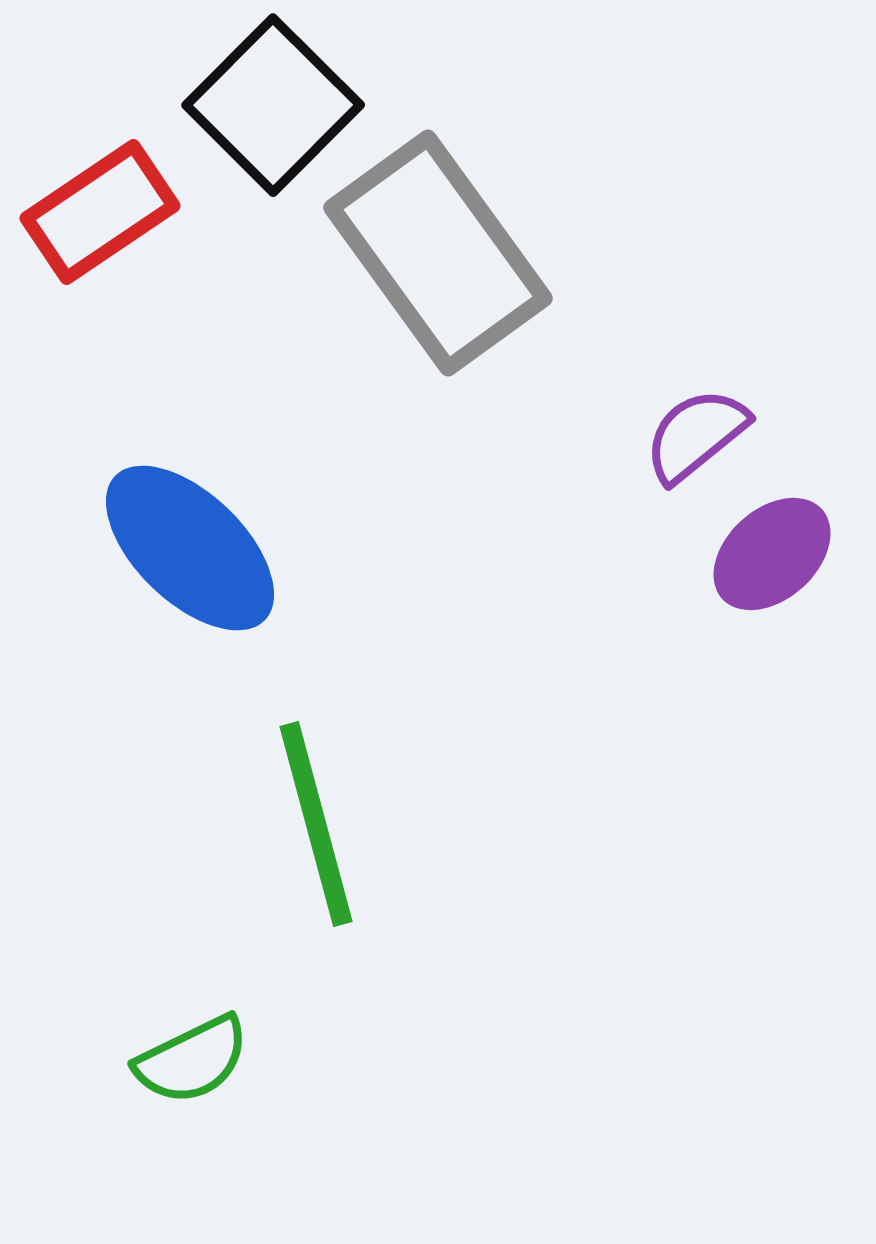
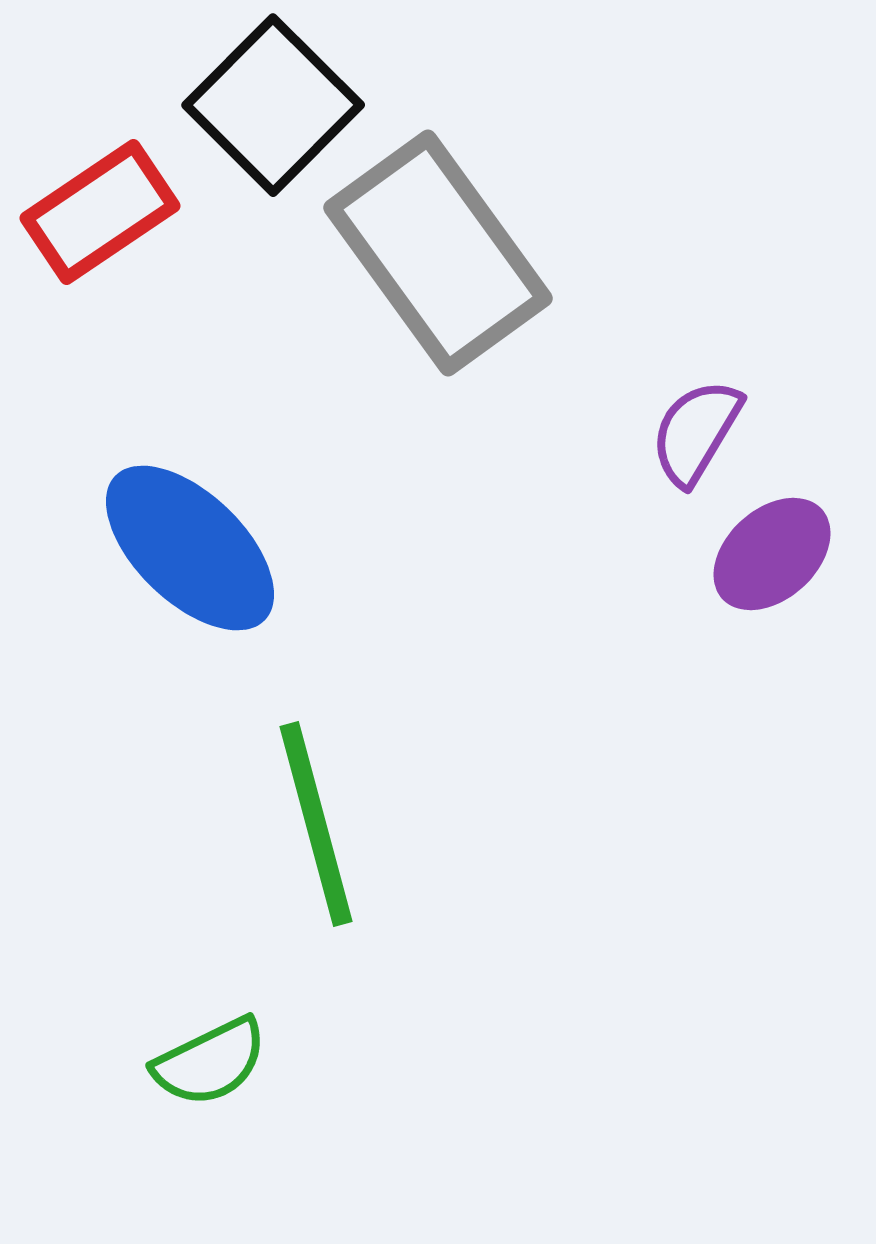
purple semicircle: moved 3 px up; rotated 20 degrees counterclockwise
green semicircle: moved 18 px right, 2 px down
